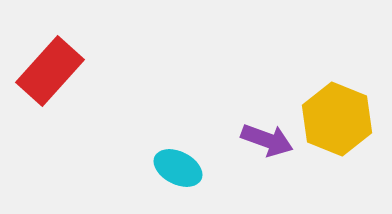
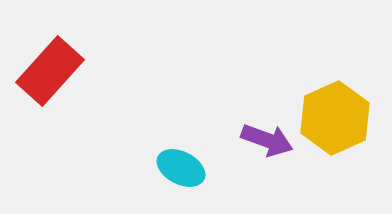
yellow hexagon: moved 2 px left, 1 px up; rotated 14 degrees clockwise
cyan ellipse: moved 3 px right
